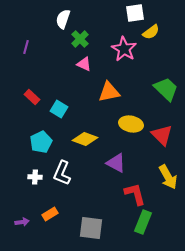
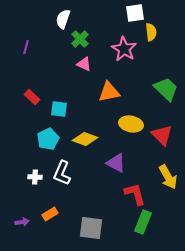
yellow semicircle: rotated 60 degrees counterclockwise
cyan square: rotated 24 degrees counterclockwise
cyan pentagon: moved 7 px right, 3 px up
